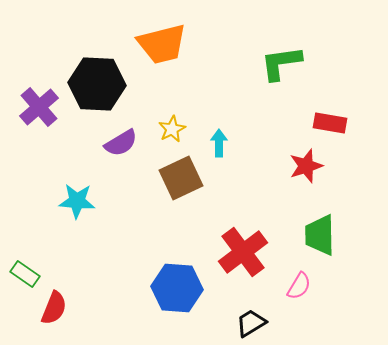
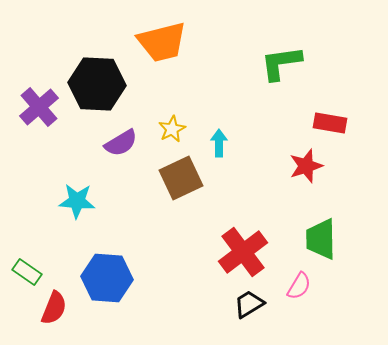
orange trapezoid: moved 2 px up
green trapezoid: moved 1 px right, 4 px down
green rectangle: moved 2 px right, 2 px up
blue hexagon: moved 70 px left, 10 px up
black trapezoid: moved 2 px left, 19 px up
